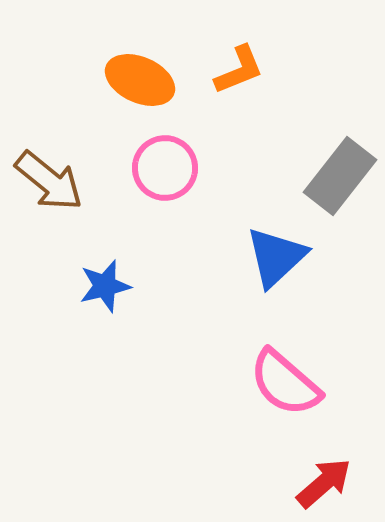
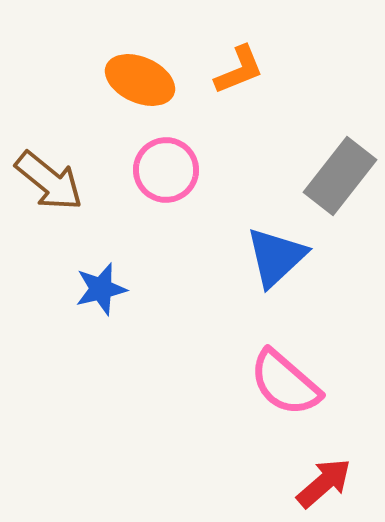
pink circle: moved 1 px right, 2 px down
blue star: moved 4 px left, 3 px down
